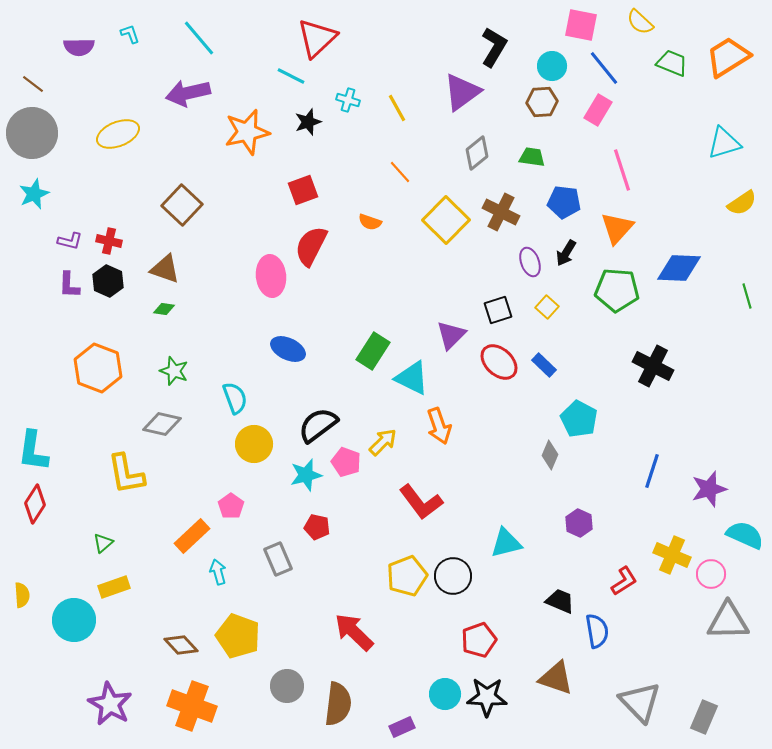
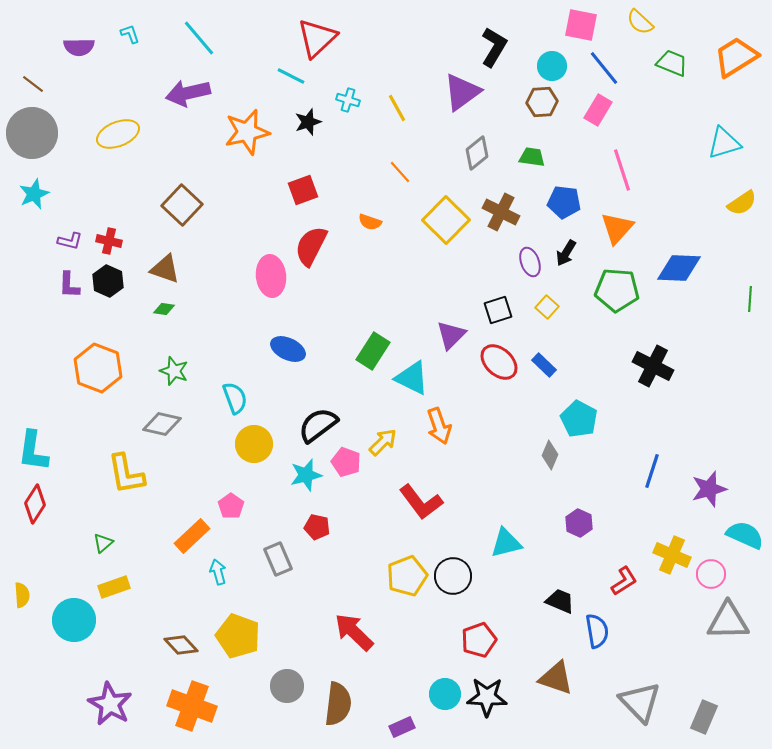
orange trapezoid at (728, 57): moved 8 px right
green line at (747, 296): moved 3 px right, 3 px down; rotated 20 degrees clockwise
